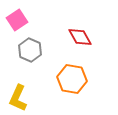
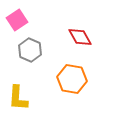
yellow L-shape: rotated 20 degrees counterclockwise
